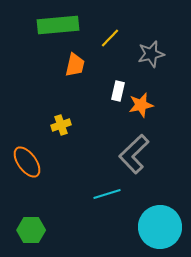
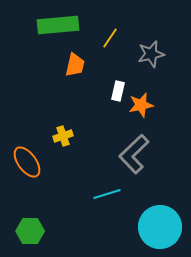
yellow line: rotated 10 degrees counterclockwise
yellow cross: moved 2 px right, 11 px down
green hexagon: moved 1 px left, 1 px down
